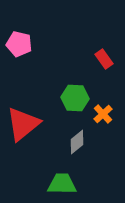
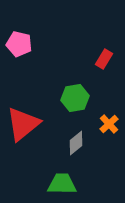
red rectangle: rotated 66 degrees clockwise
green hexagon: rotated 12 degrees counterclockwise
orange cross: moved 6 px right, 10 px down
gray diamond: moved 1 px left, 1 px down
